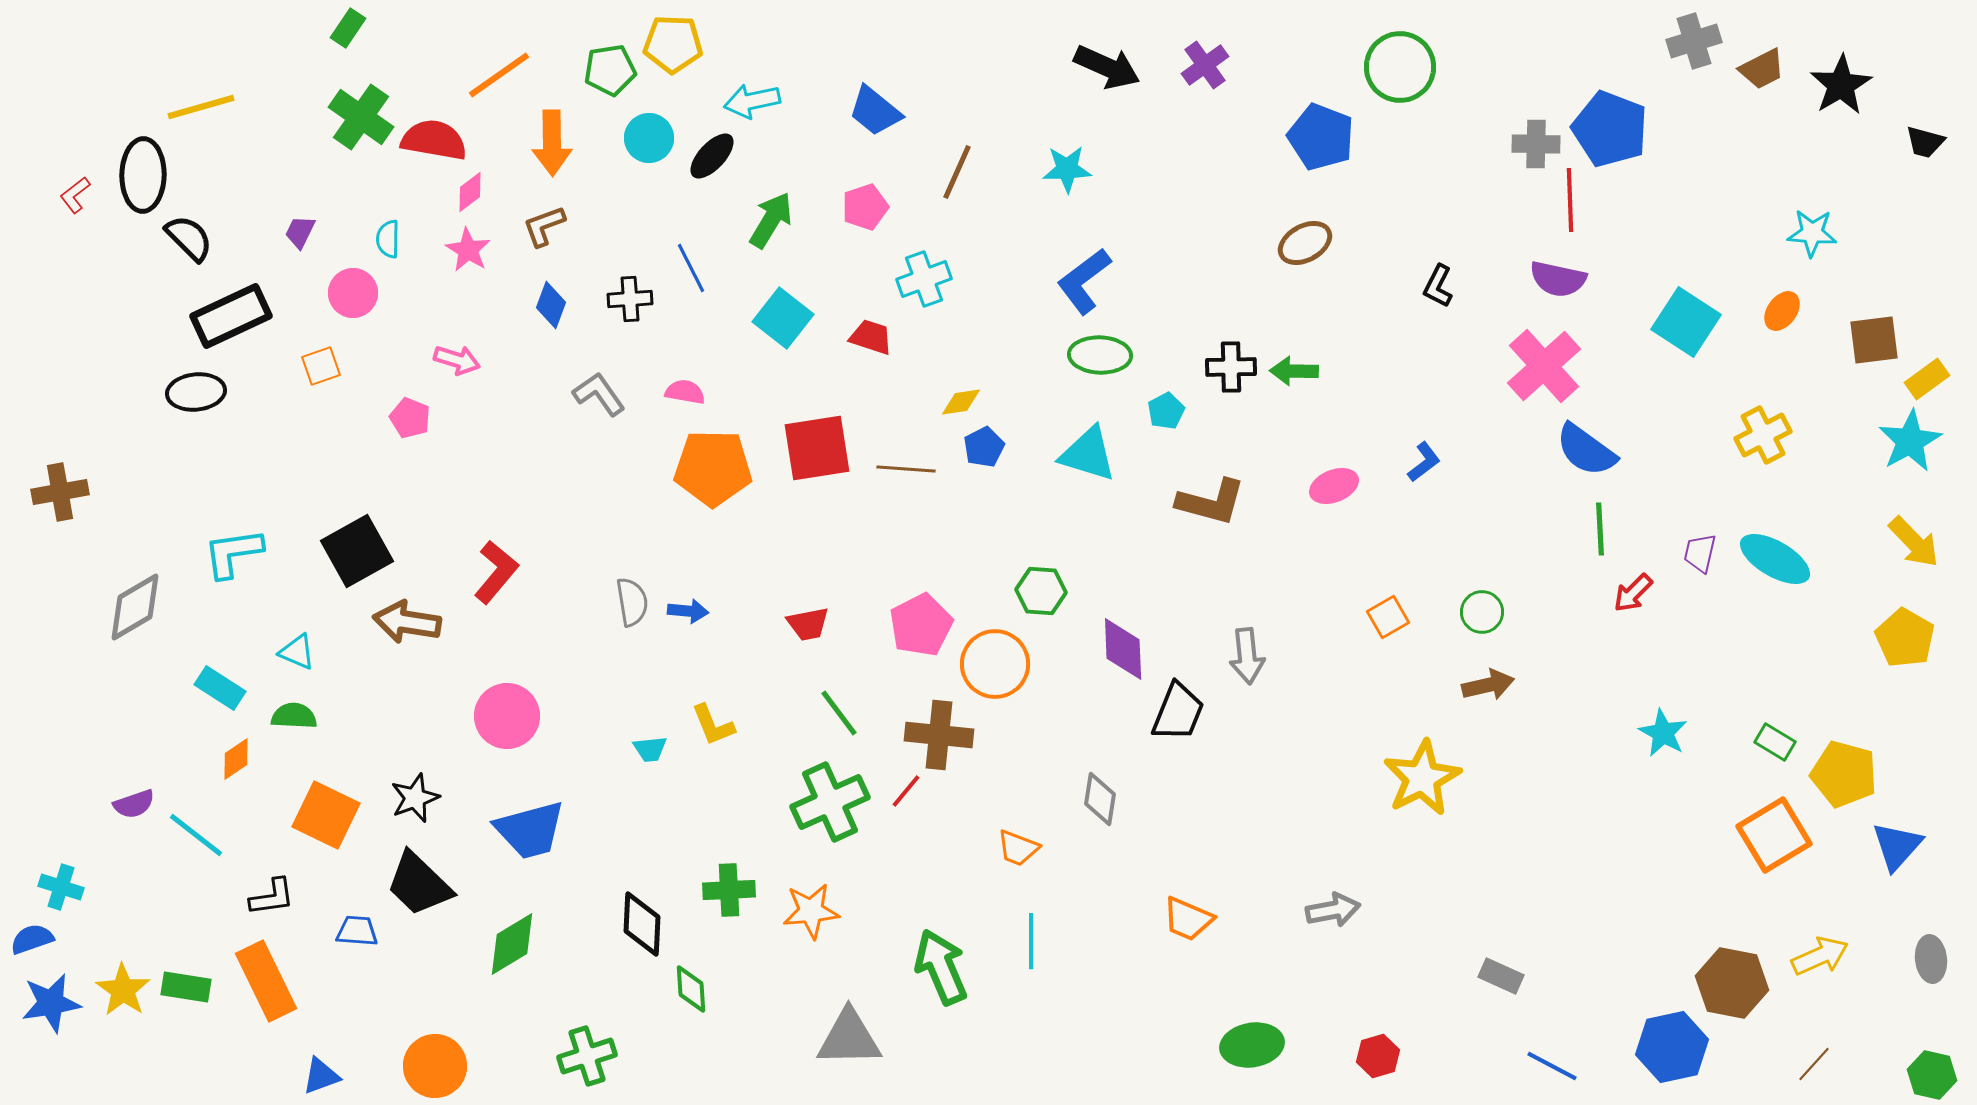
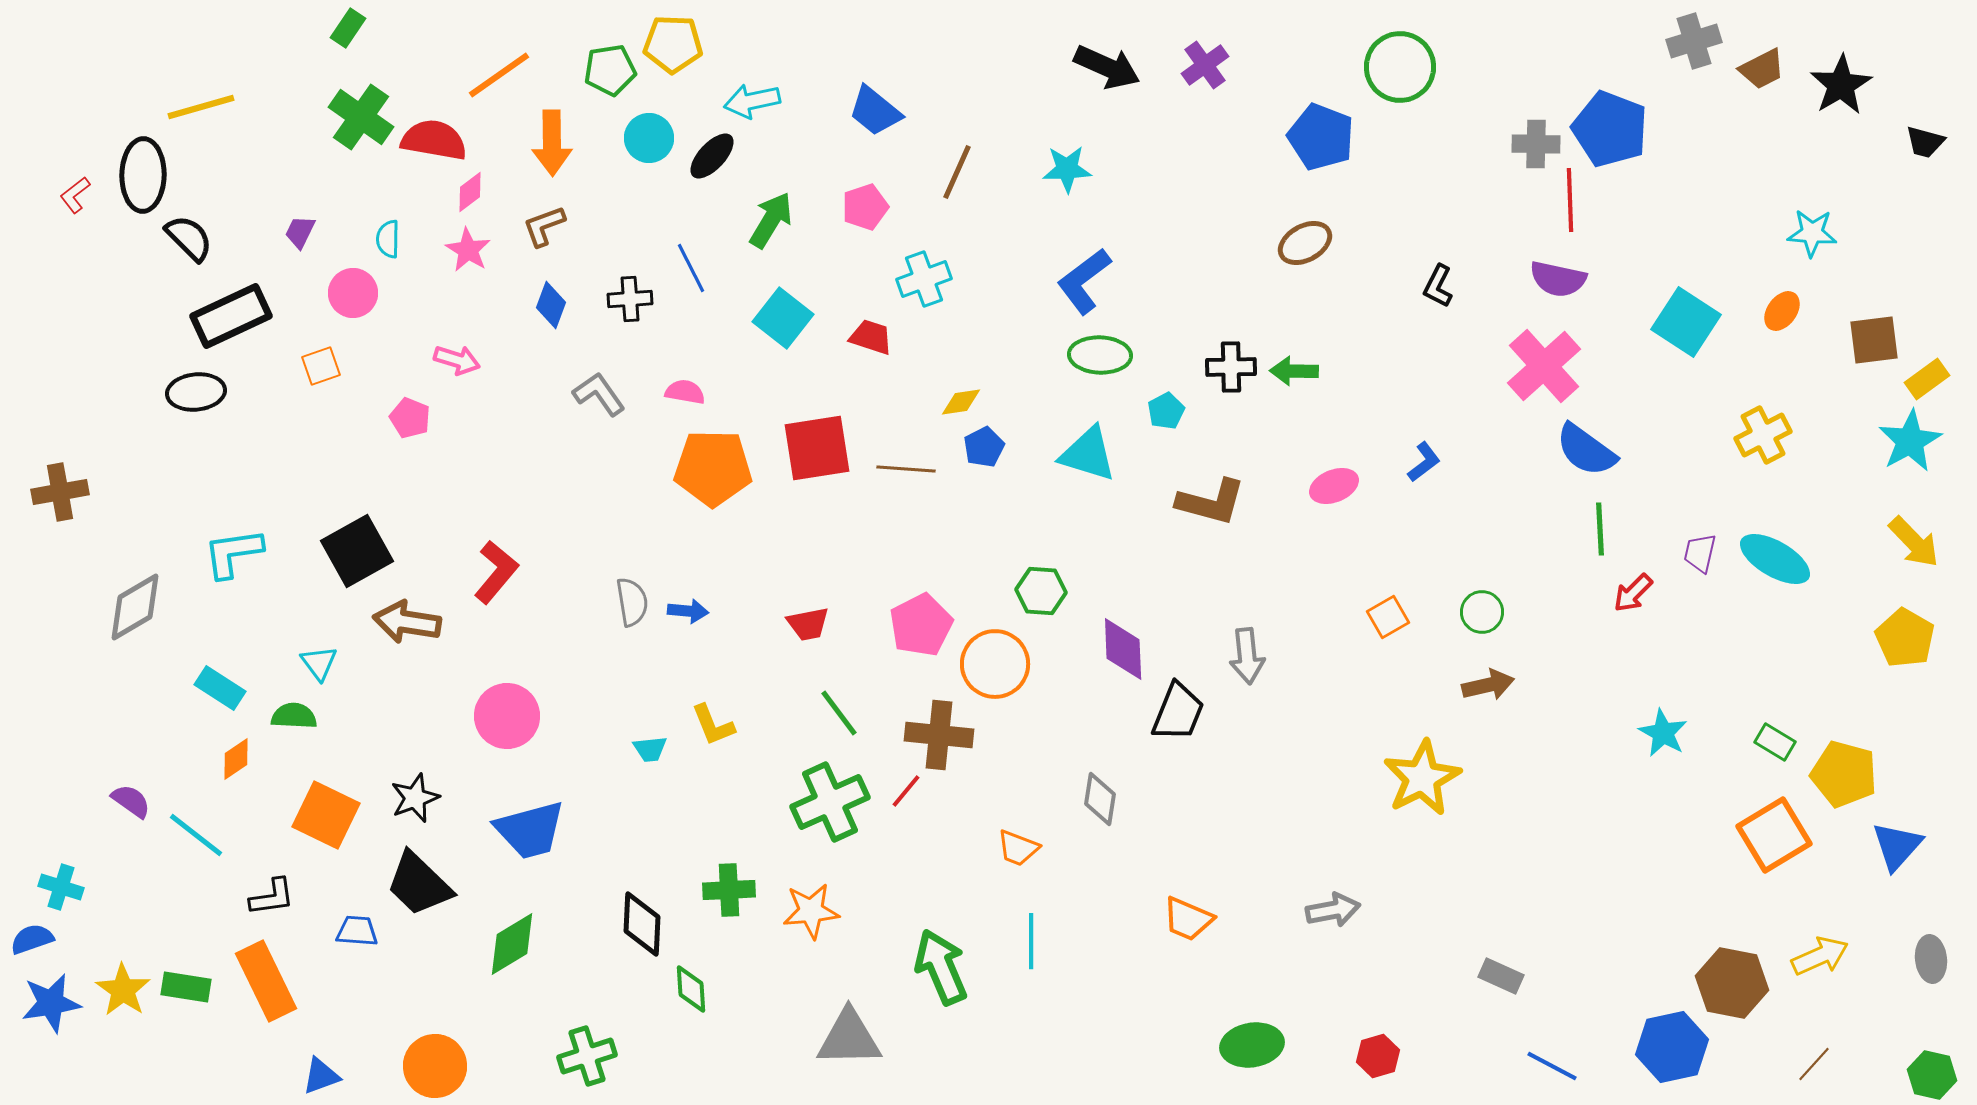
cyan triangle at (297, 652): moved 22 px right, 11 px down; rotated 30 degrees clockwise
purple semicircle at (134, 804): moved 3 px left, 3 px up; rotated 126 degrees counterclockwise
